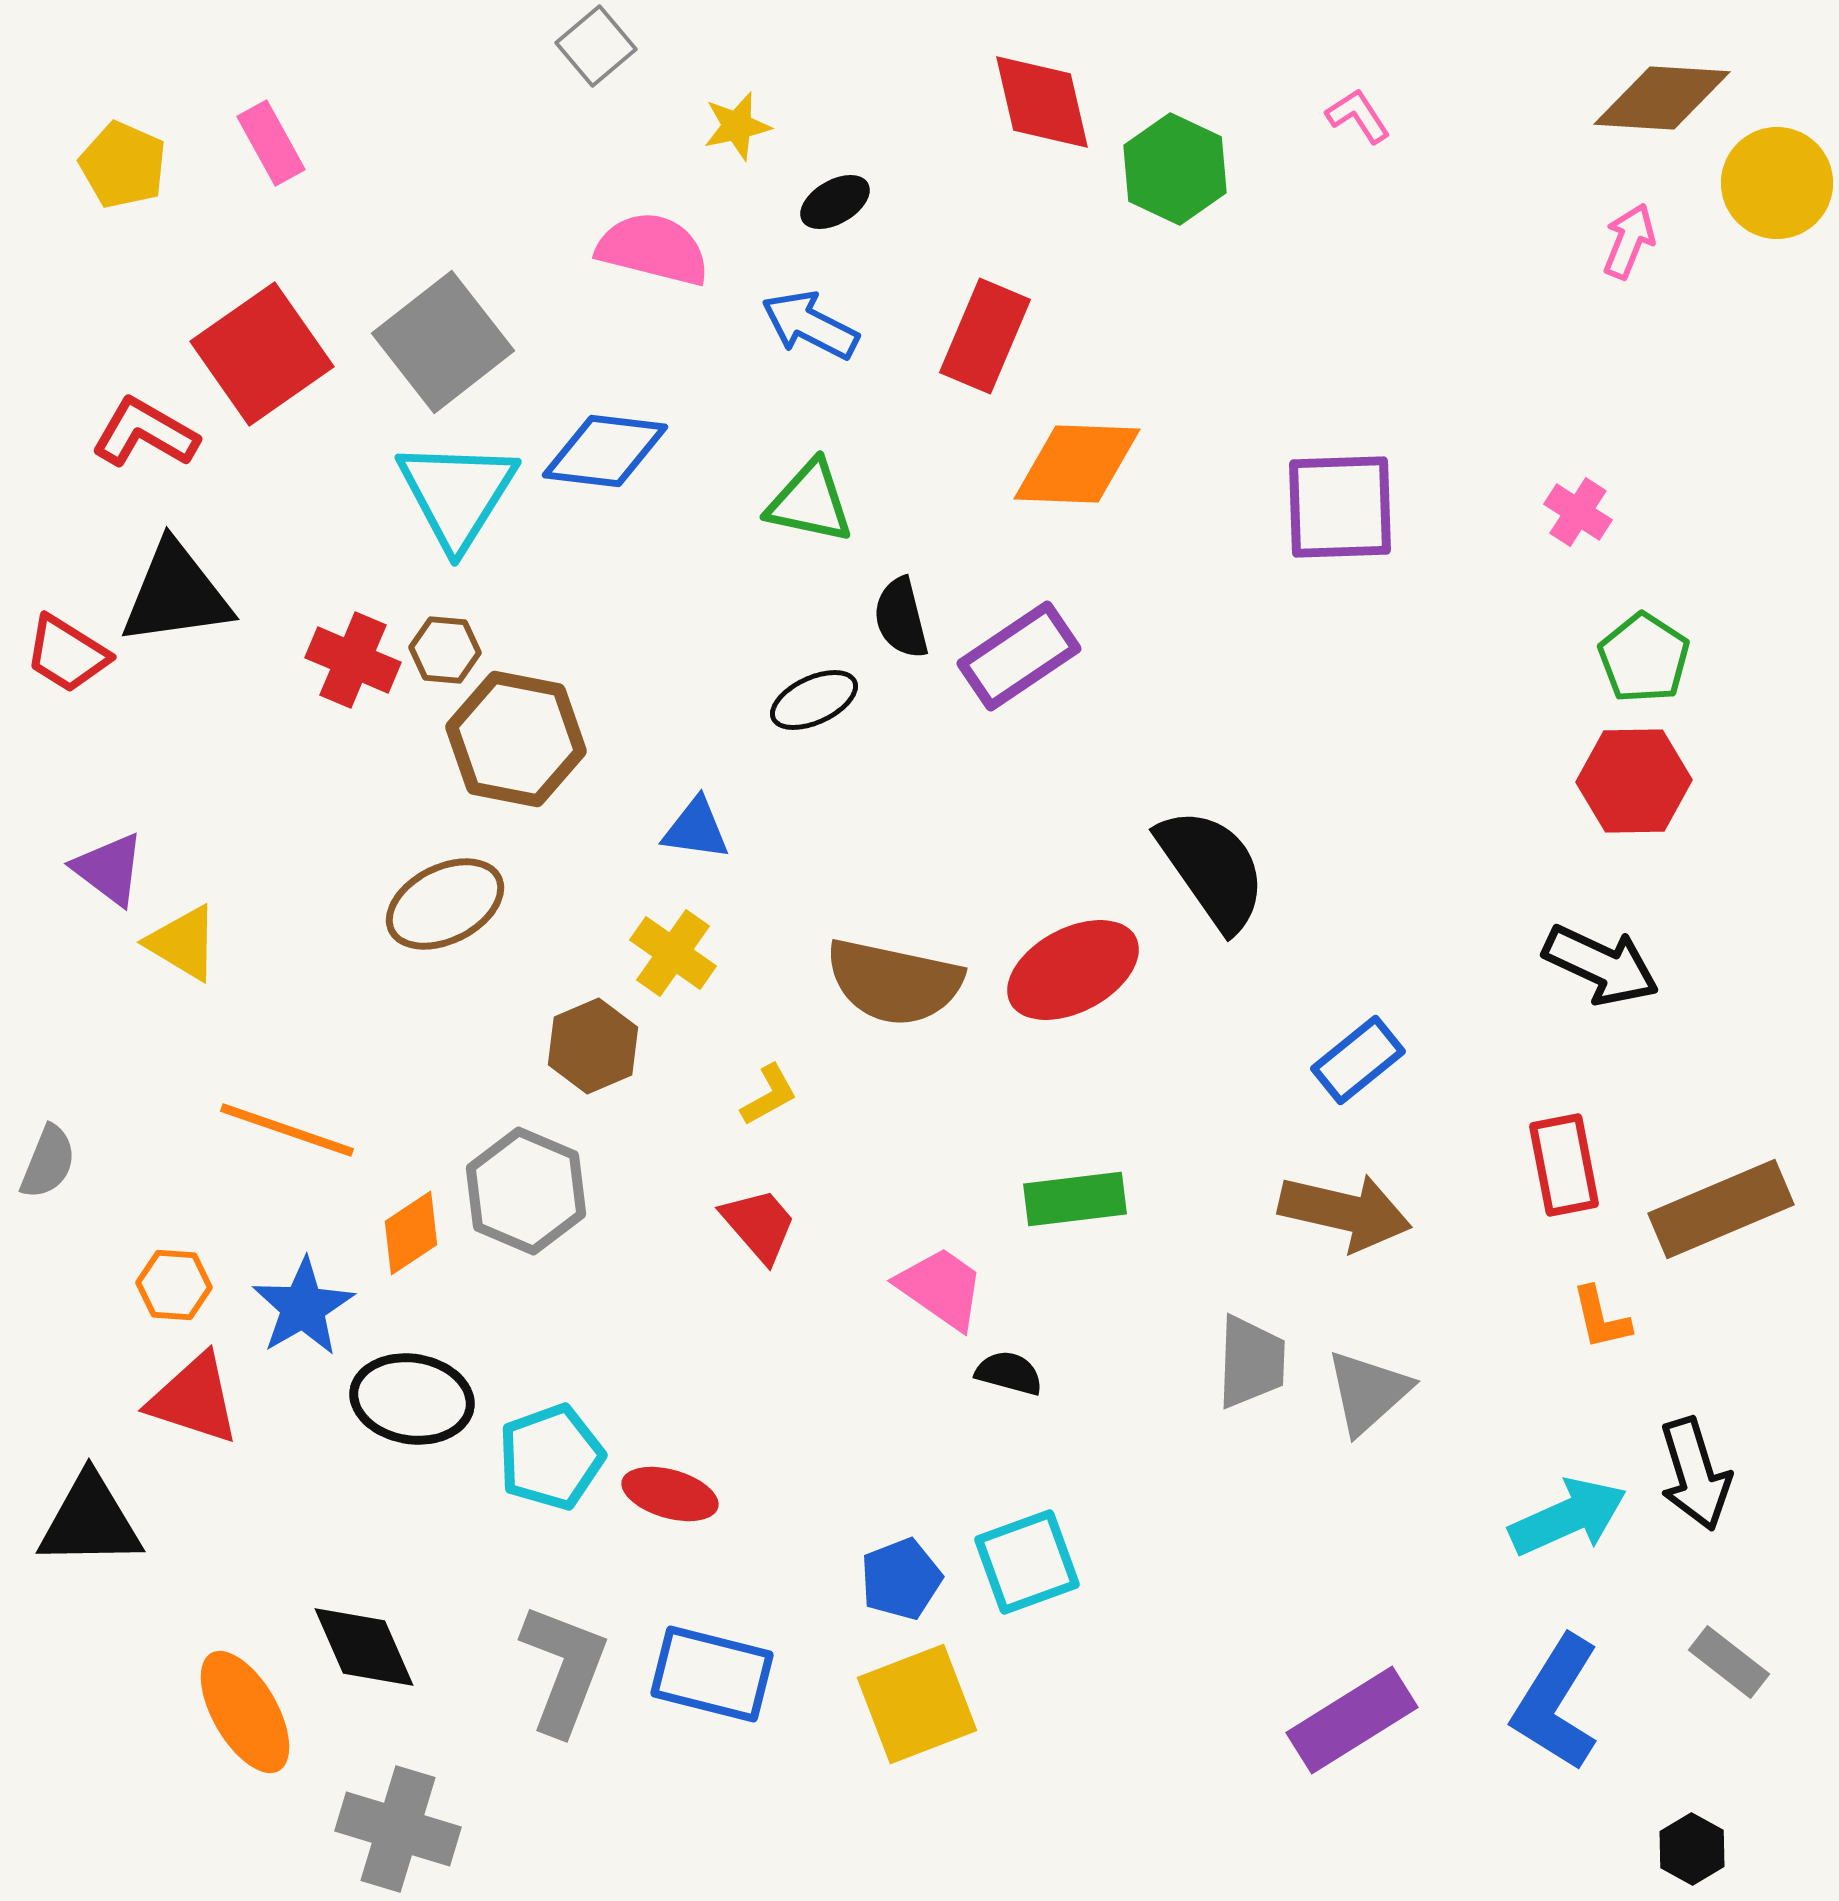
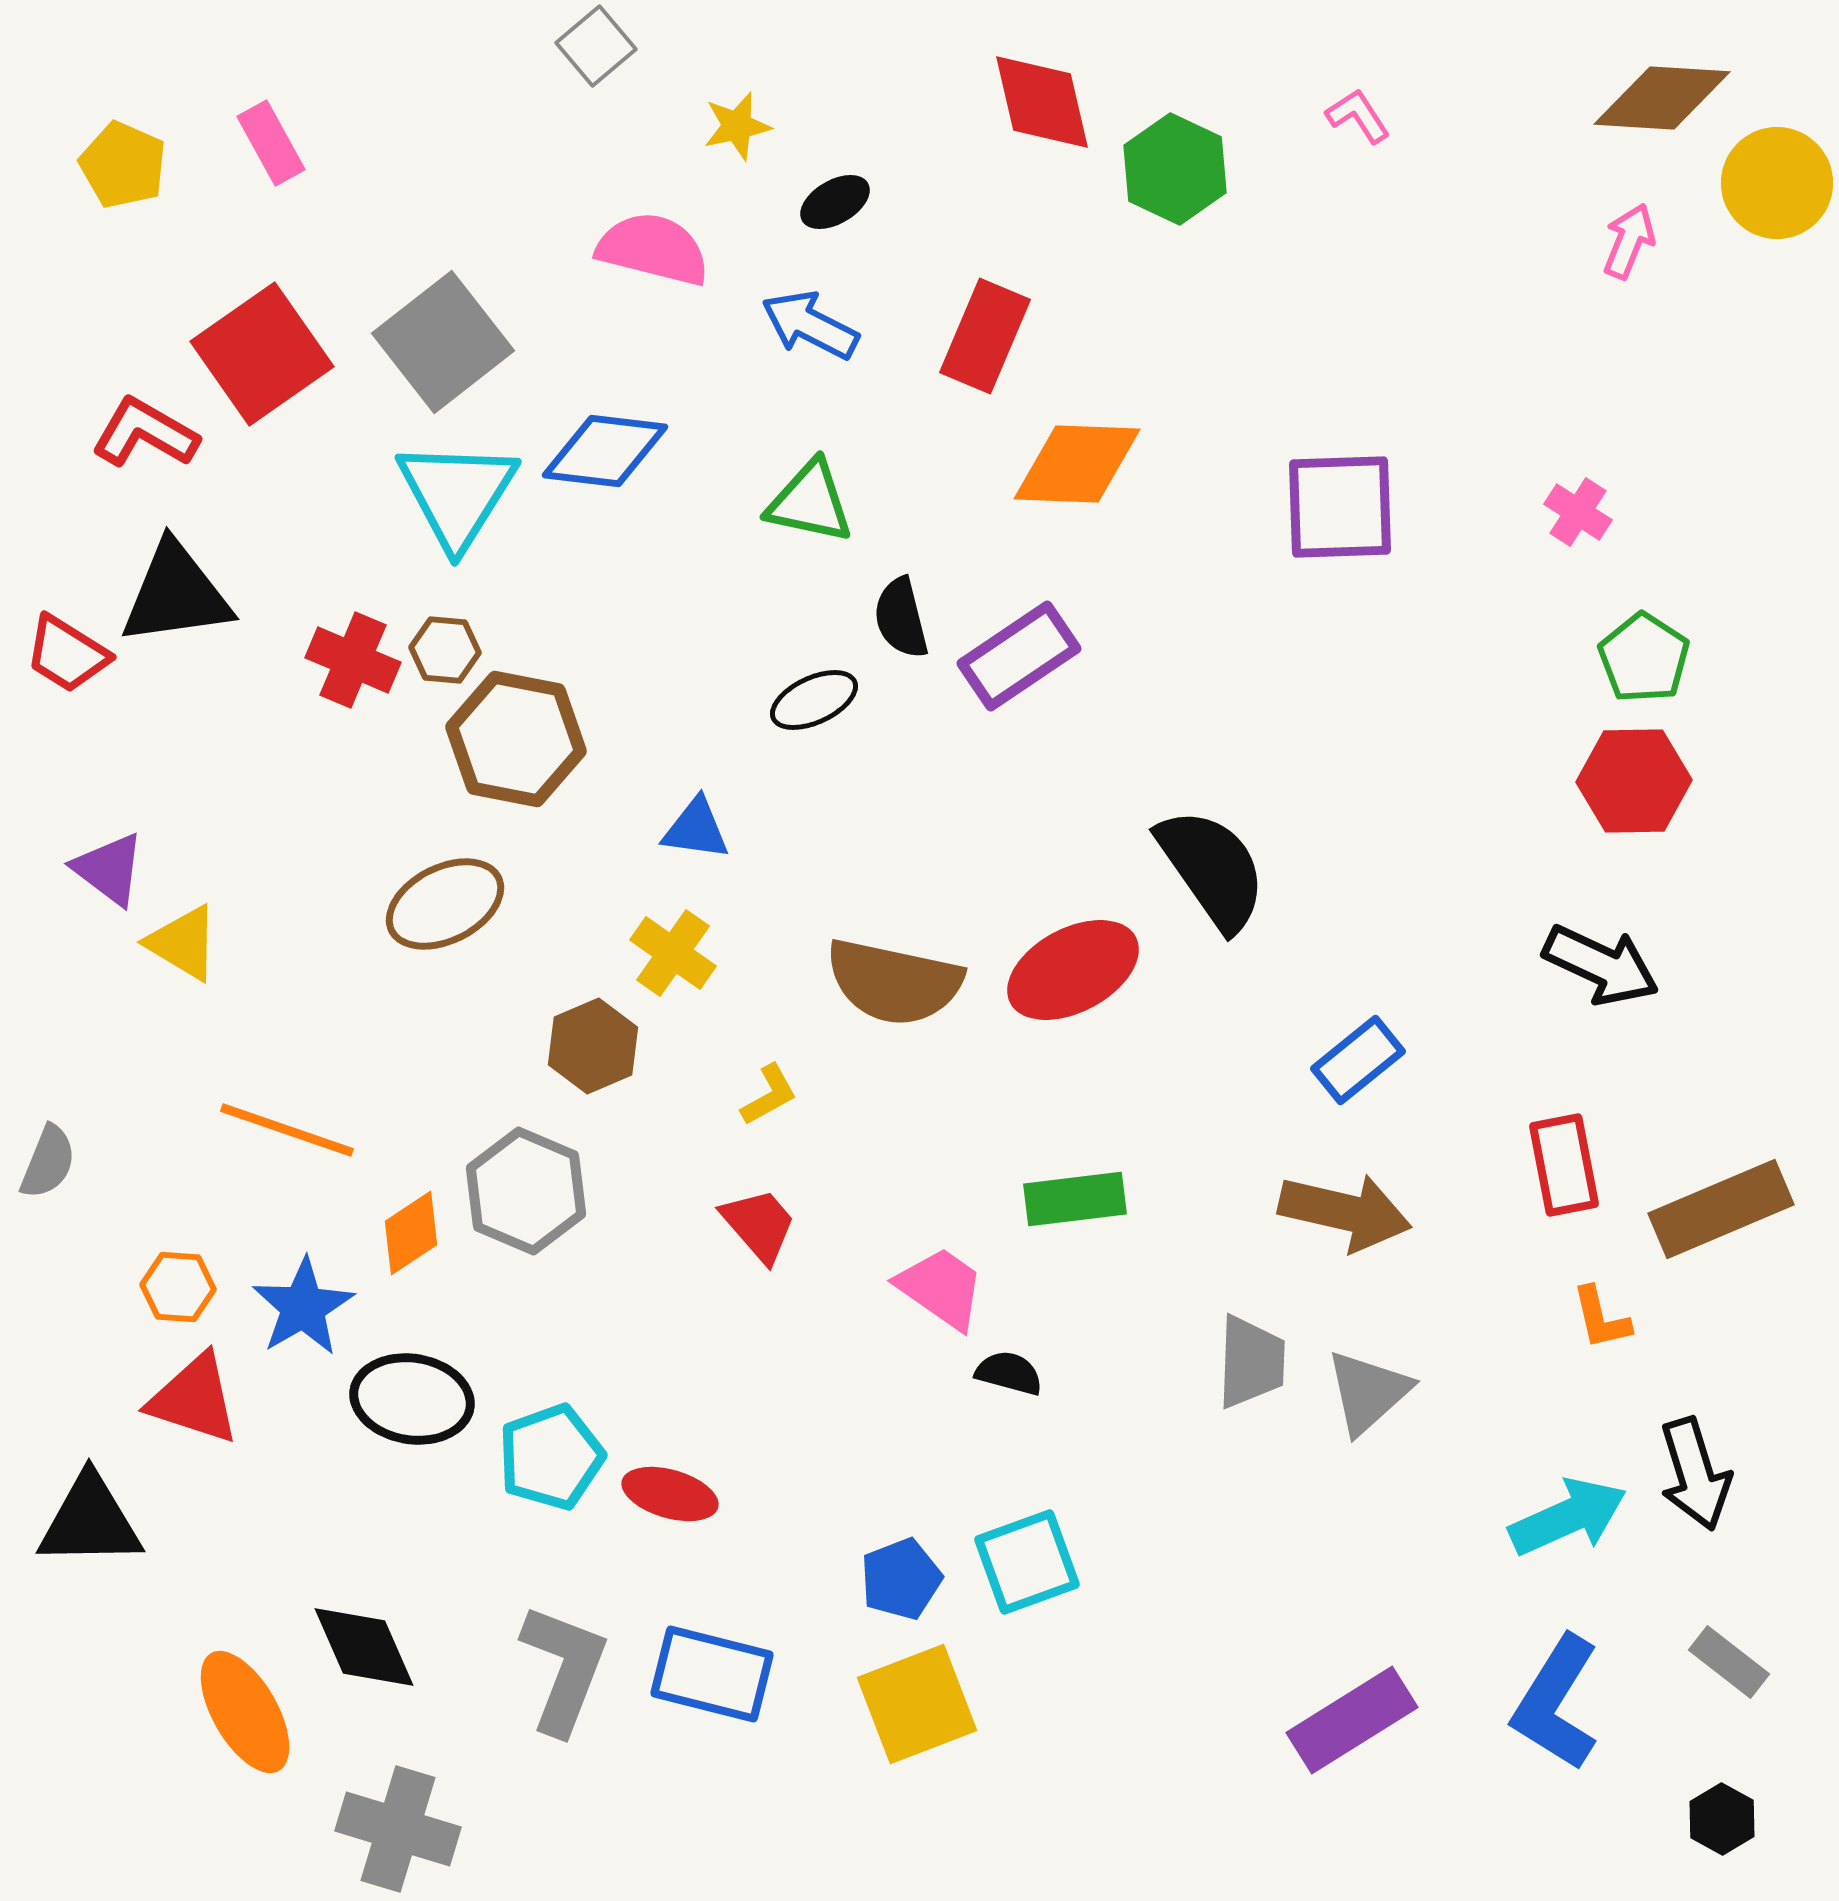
orange hexagon at (174, 1285): moved 4 px right, 2 px down
black hexagon at (1692, 1849): moved 30 px right, 30 px up
